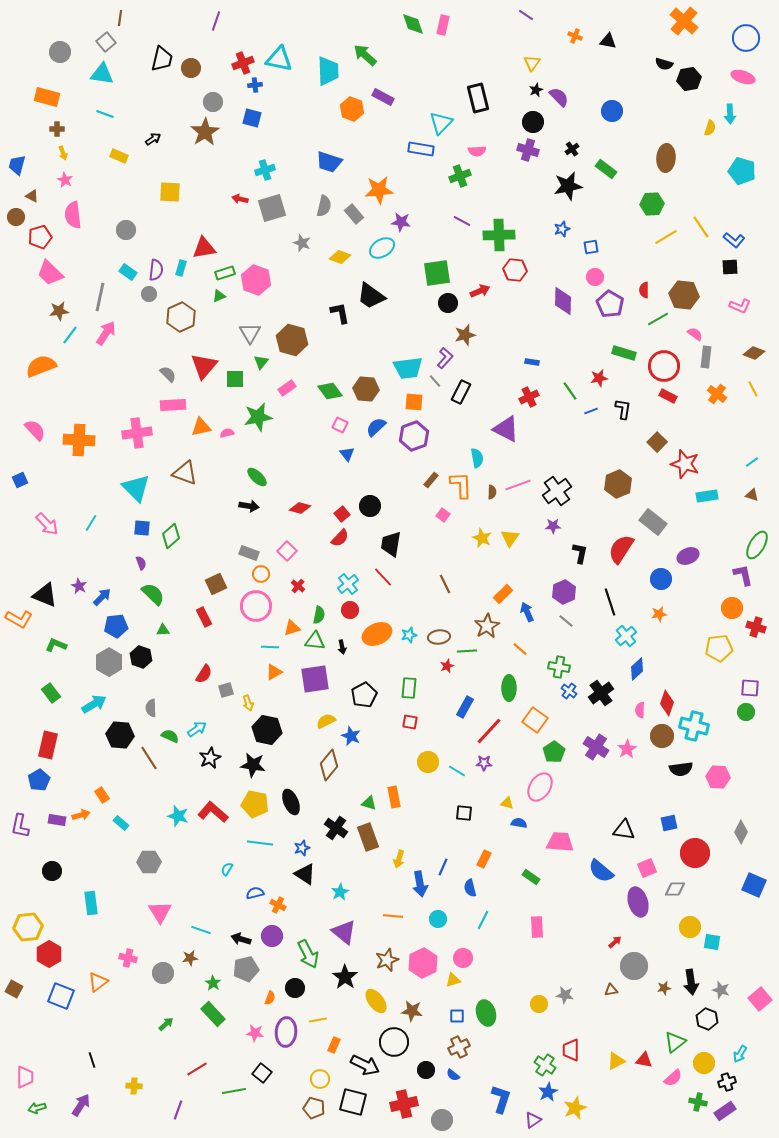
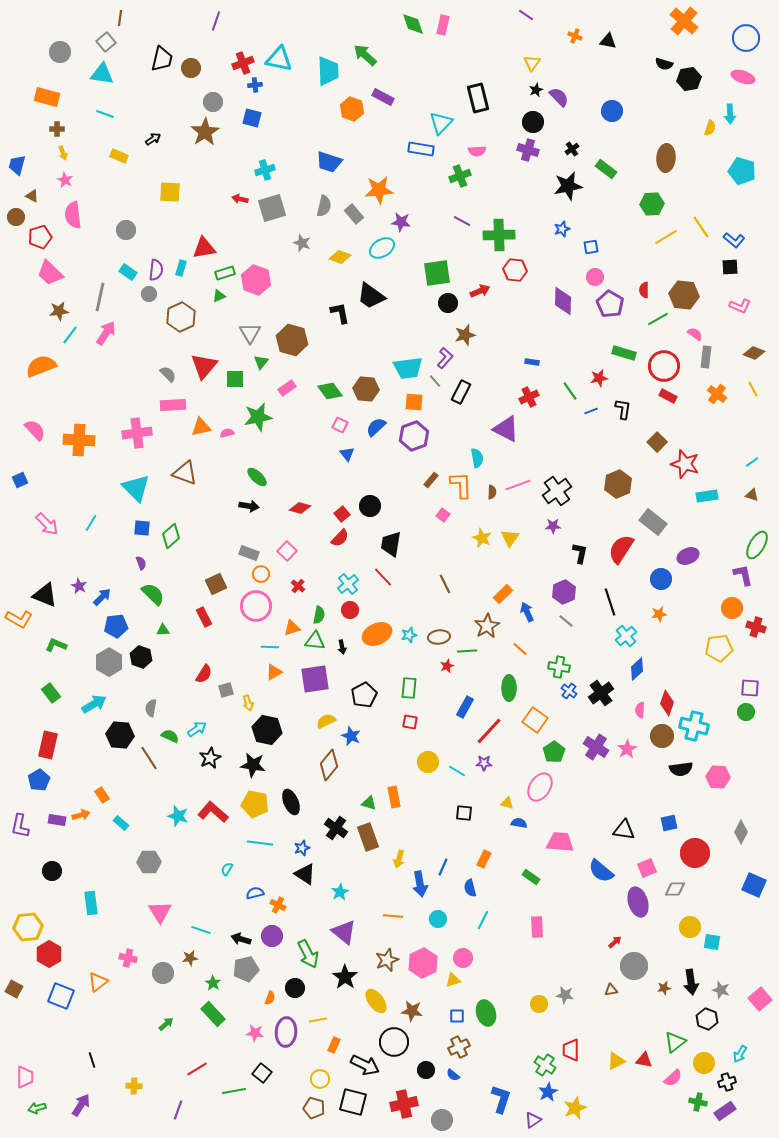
gray semicircle at (151, 708): rotated 12 degrees clockwise
